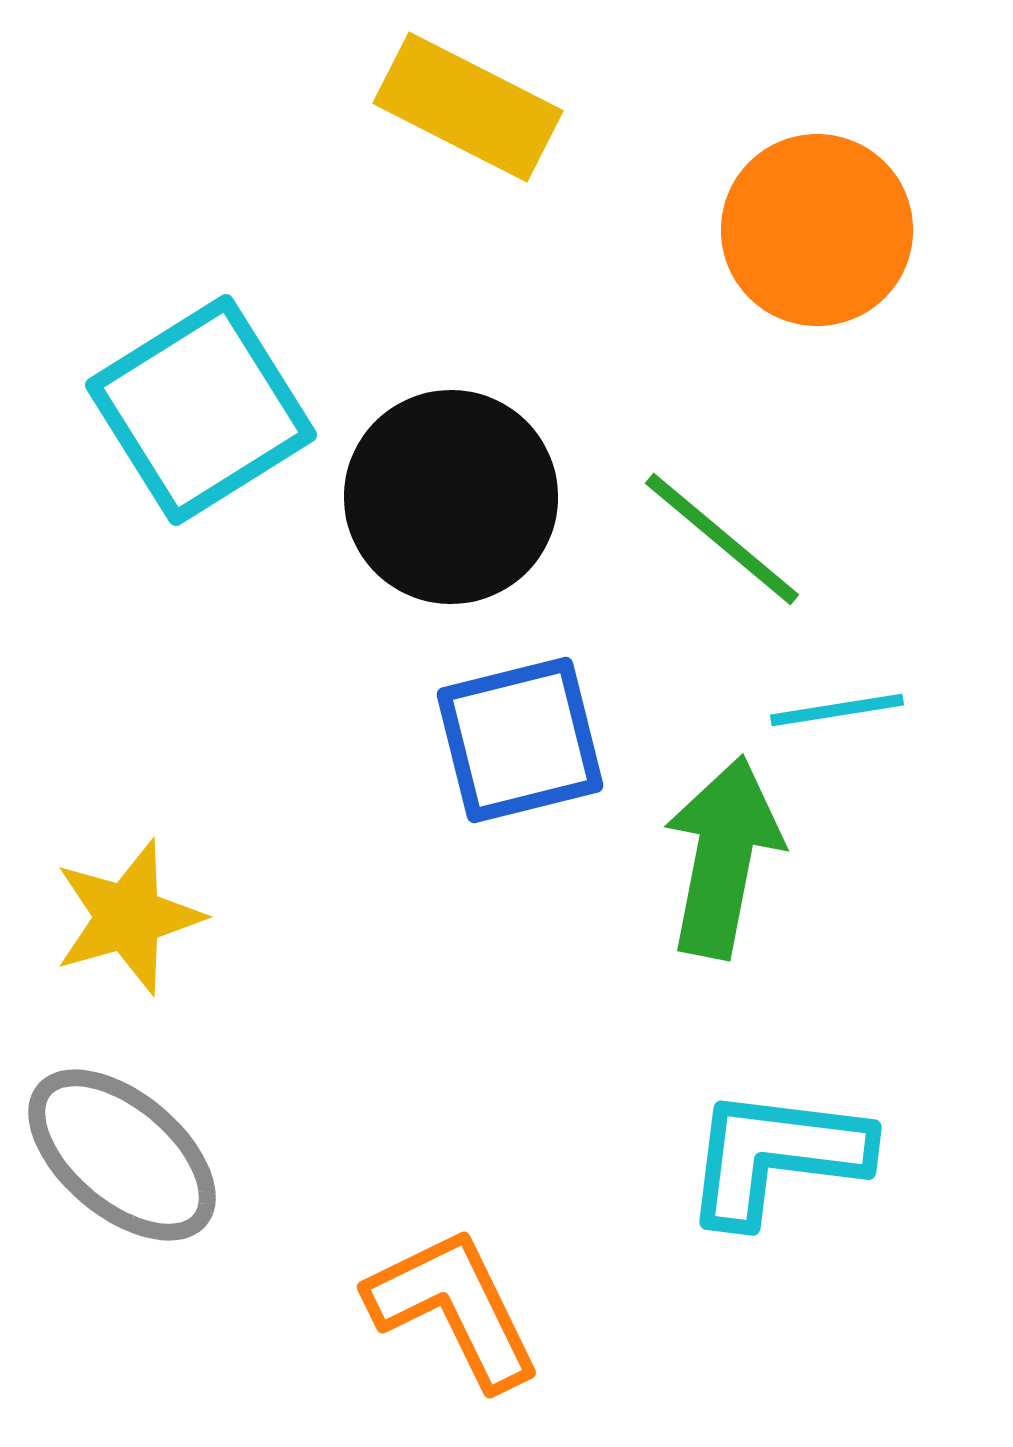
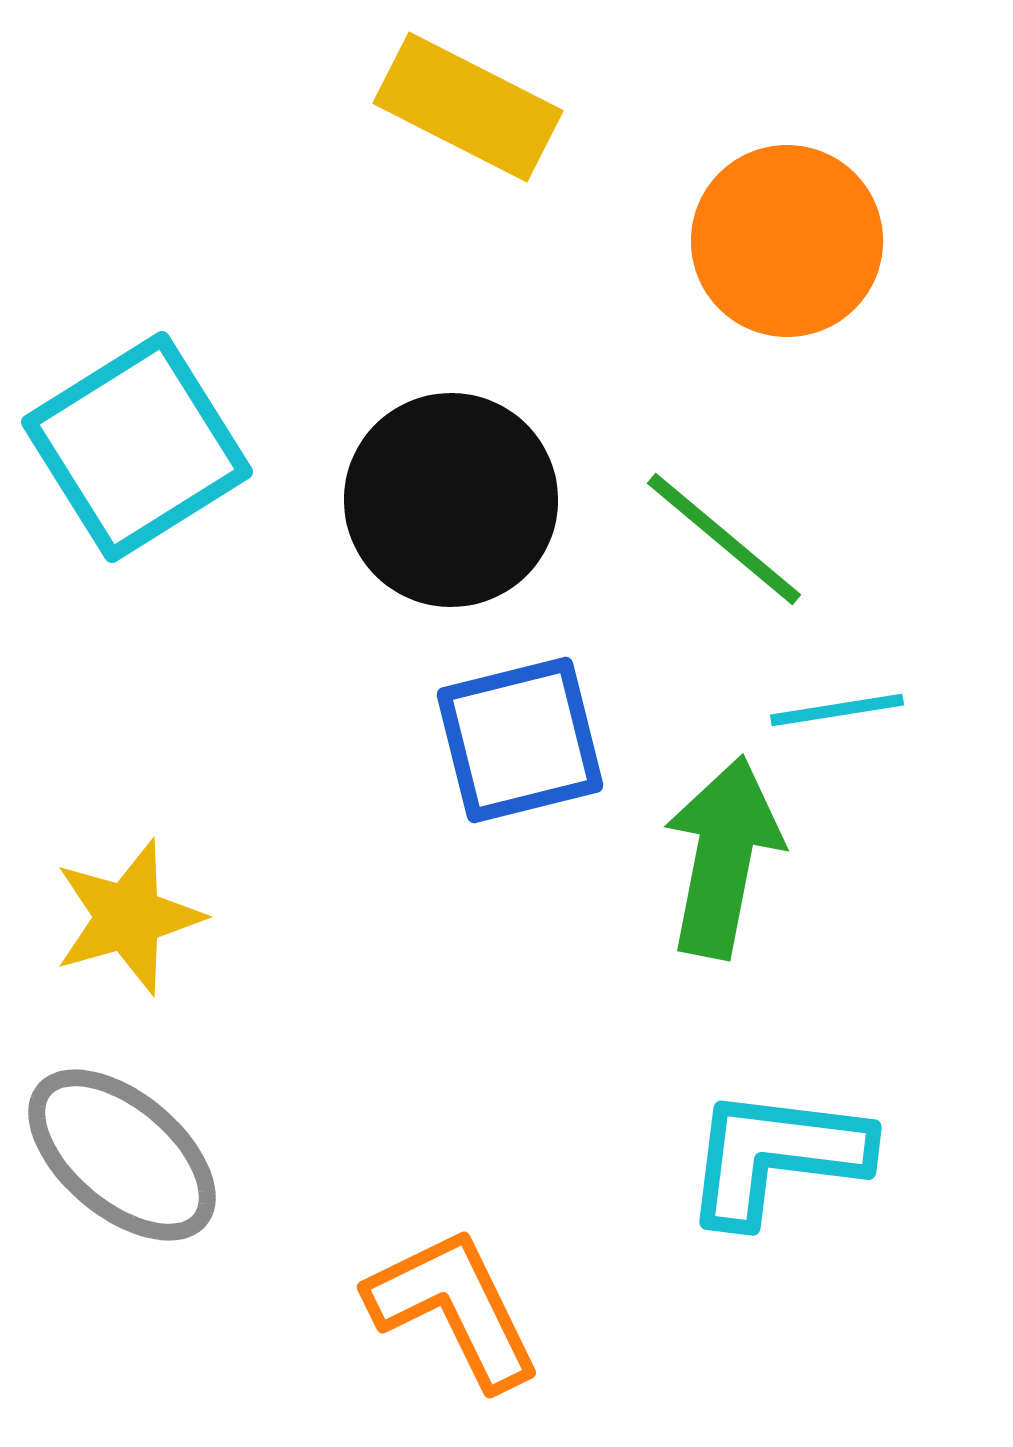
orange circle: moved 30 px left, 11 px down
cyan square: moved 64 px left, 37 px down
black circle: moved 3 px down
green line: moved 2 px right
